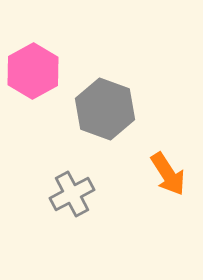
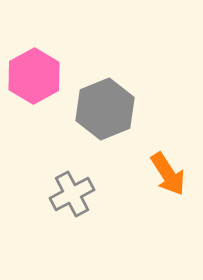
pink hexagon: moved 1 px right, 5 px down
gray hexagon: rotated 18 degrees clockwise
